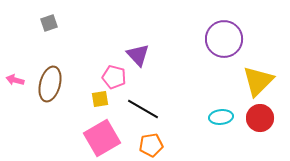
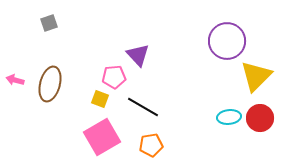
purple circle: moved 3 px right, 2 px down
pink pentagon: rotated 20 degrees counterclockwise
yellow triangle: moved 2 px left, 5 px up
yellow square: rotated 30 degrees clockwise
black line: moved 2 px up
cyan ellipse: moved 8 px right
pink square: moved 1 px up
